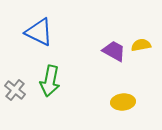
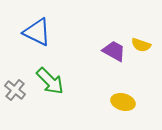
blue triangle: moved 2 px left
yellow semicircle: rotated 150 degrees counterclockwise
green arrow: rotated 56 degrees counterclockwise
yellow ellipse: rotated 20 degrees clockwise
